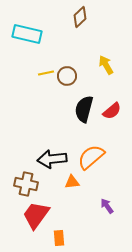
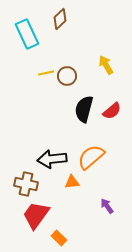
brown diamond: moved 20 px left, 2 px down
cyan rectangle: rotated 52 degrees clockwise
orange rectangle: rotated 42 degrees counterclockwise
